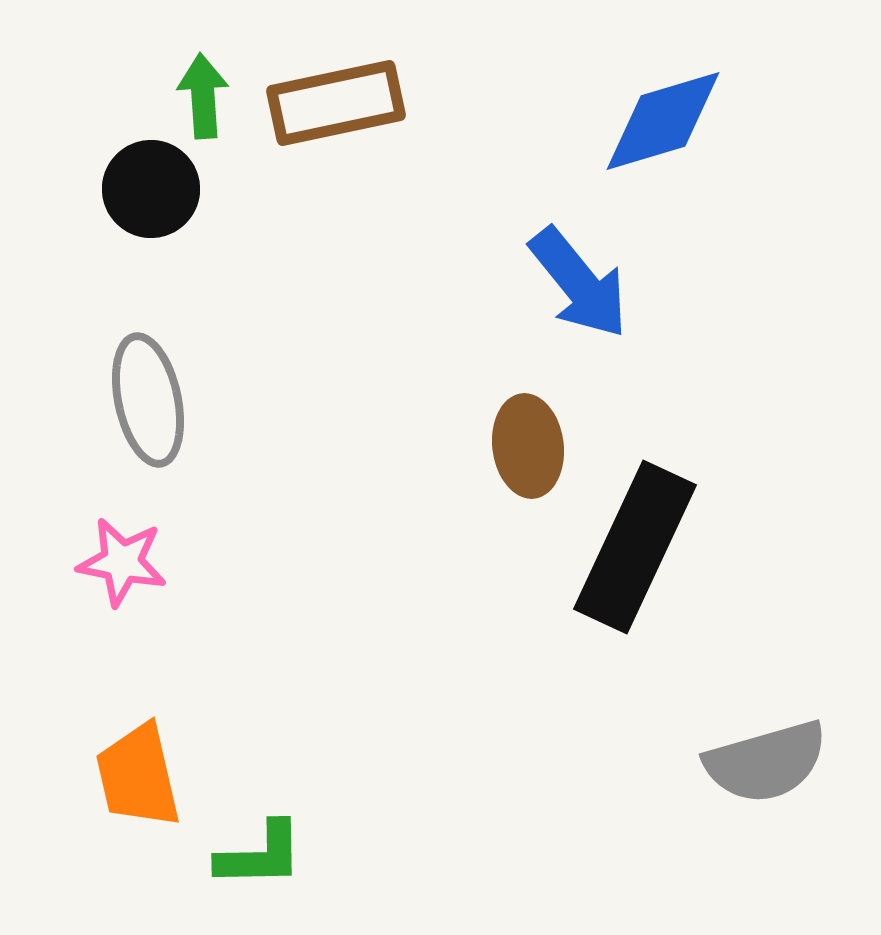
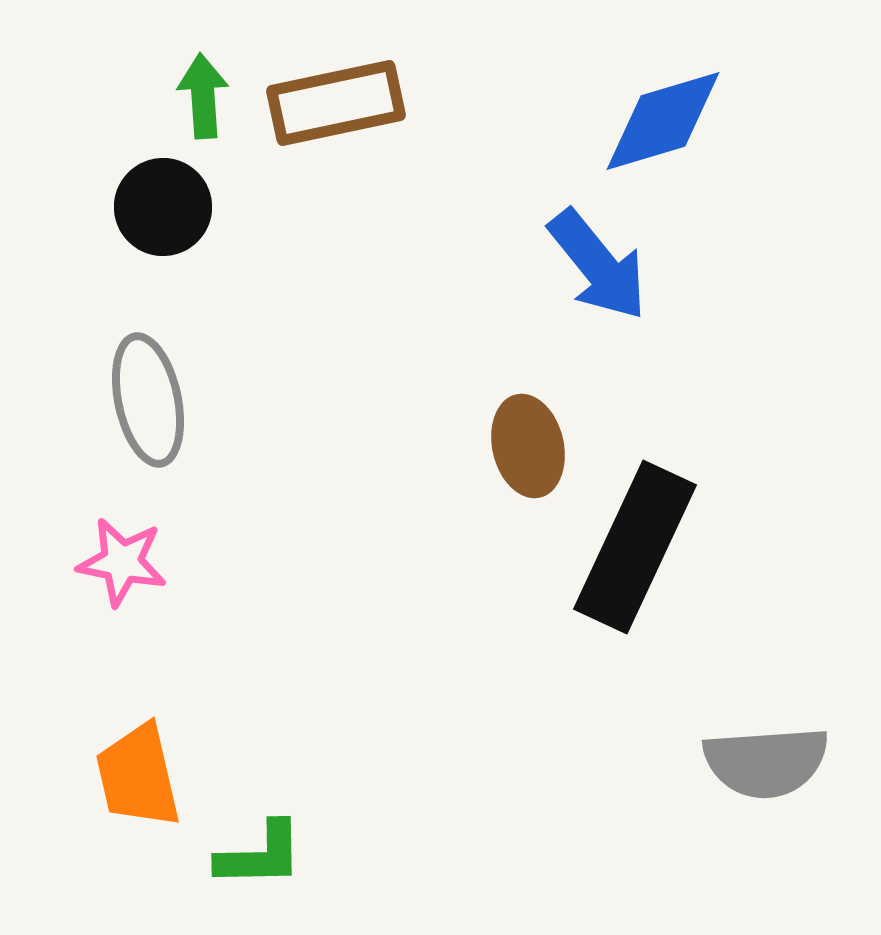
black circle: moved 12 px right, 18 px down
blue arrow: moved 19 px right, 18 px up
brown ellipse: rotated 6 degrees counterclockwise
gray semicircle: rotated 12 degrees clockwise
